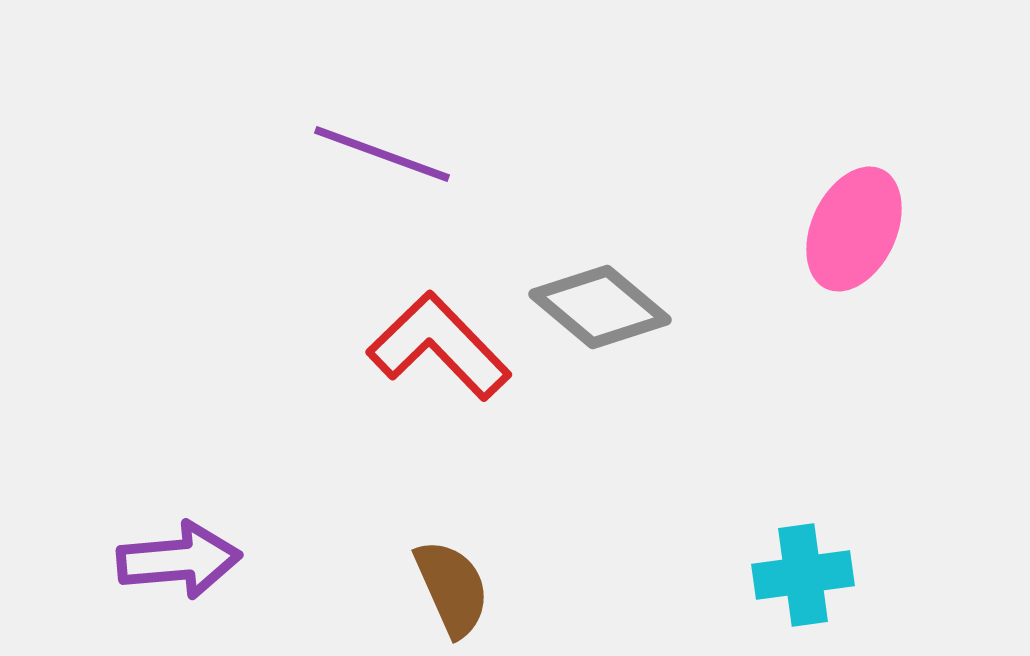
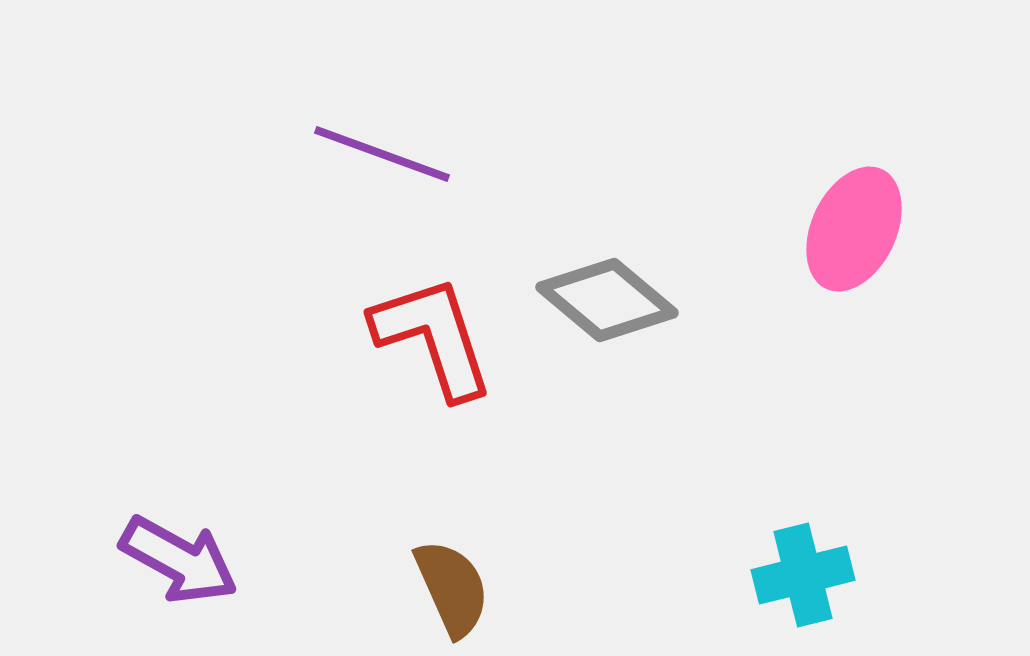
gray diamond: moved 7 px right, 7 px up
red L-shape: moved 6 px left, 9 px up; rotated 26 degrees clockwise
purple arrow: rotated 34 degrees clockwise
cyan cross: rotated 6 degrees counterclockwise
